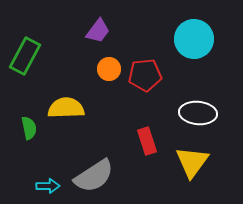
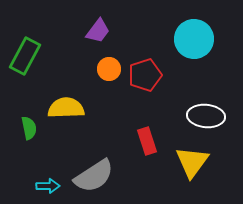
red pentagon: rotated 12 degrees counterclockwise
white ellipse: moved 8 px right, 3 px down
